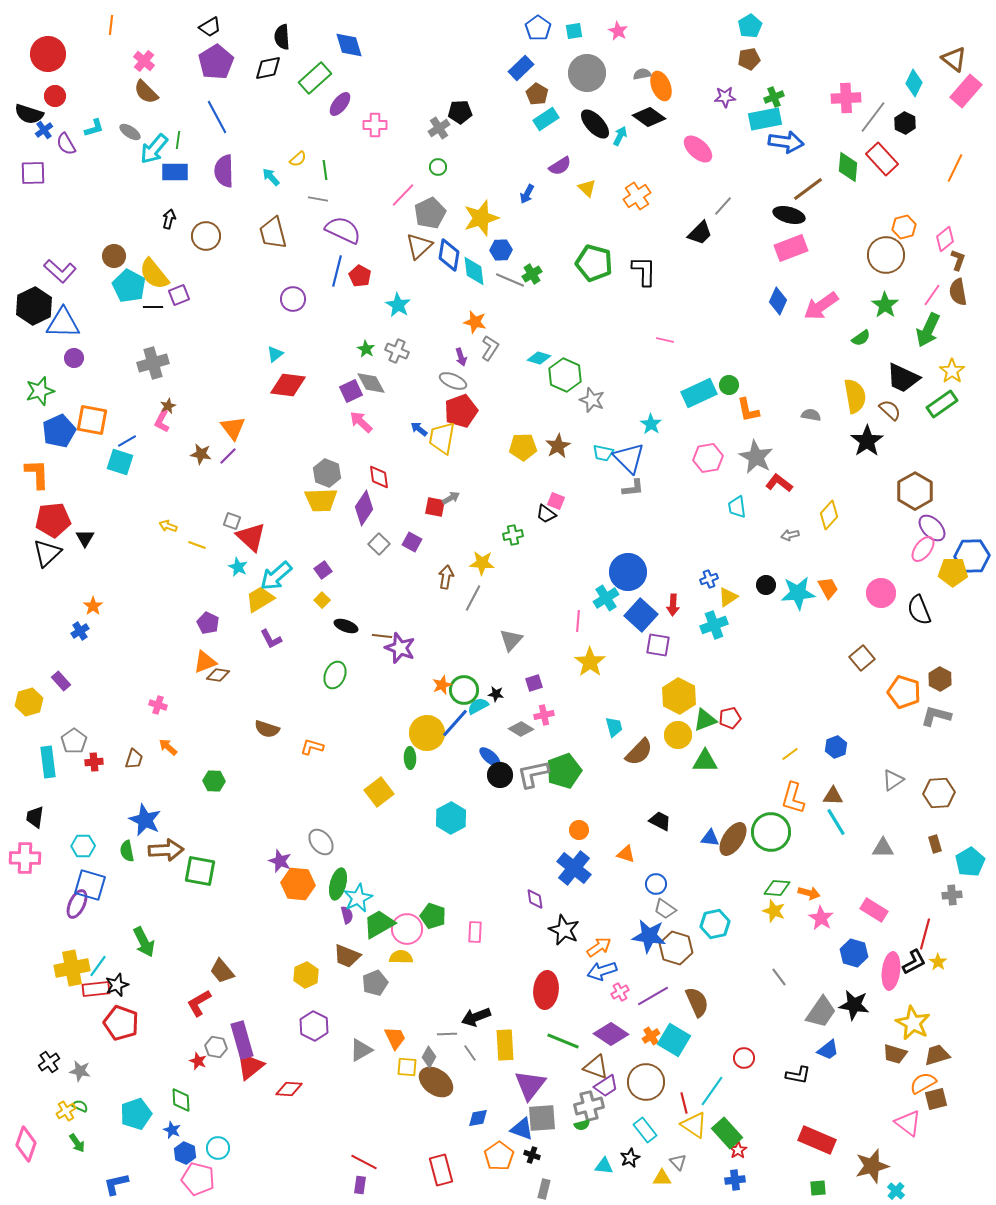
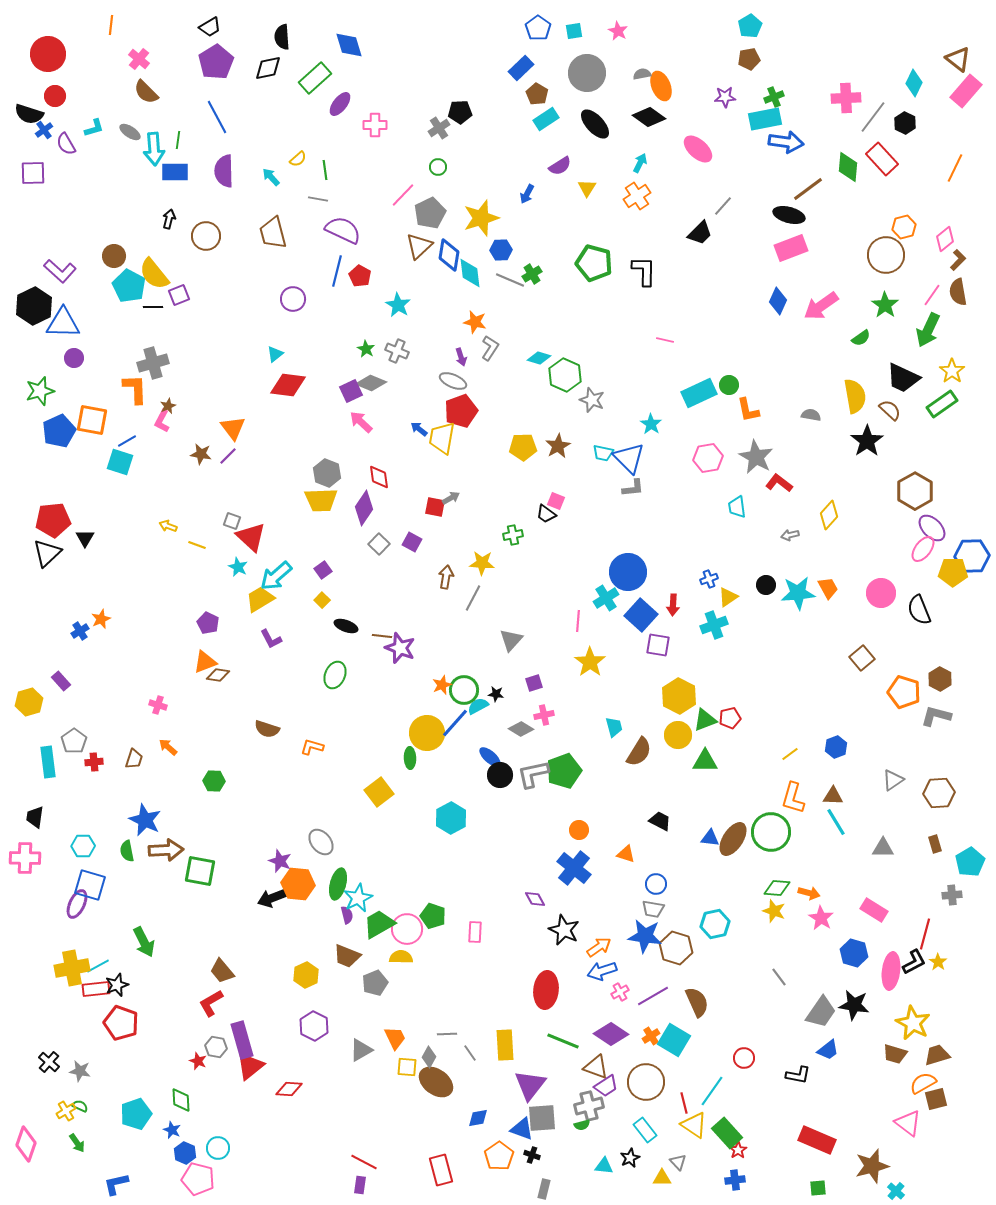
brown triangle at (954, 59): moved 4 px right
pink cross at (144, 61): moved 5 px left, 2 px up
cyan arrow at (620, 136): moved 20 px right, 27 px down
cyan arrow at (154, 149): rotated 44 degrees counterclockwise
yellow triangle at (587, 188): rotated 18 degrees clockwise
brown L-shape at (958, 260): rotated 25 degrees clockwise
cyan diamond at (474, 271): moved 4 px left, 2 px down
gray diamond at (371, 383): rotated 40 degrees counterclockwise
orange L-shape at (37, 474): moved 98 px right, 85 px up
orange star at (93, 606): moved 8 px right, 13 px down; rotated 12 degrees clockwise
brown semicircle at (639, 752): rotated 12 degrees counterclockwise
purple diamond at (535, 899): rotated 20 degrees counterclockwise
gray trapezoid at (665, 909): moved 12 px left; rotated 25 degrees counterclockwise
blue star at (649, 936): moved 4 px left
cyan line at (98, 966): rotated 25 degrees clockwise
red L-shape at (199, 1003): moved 12 px right
black arrow at (476, 1017): moved 204 px left, 119 px up
black cross at (49, 1062): rotated 15 degrees counterclockwise
